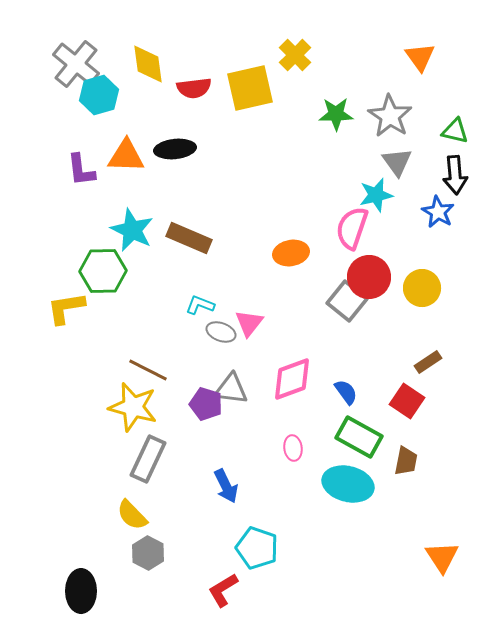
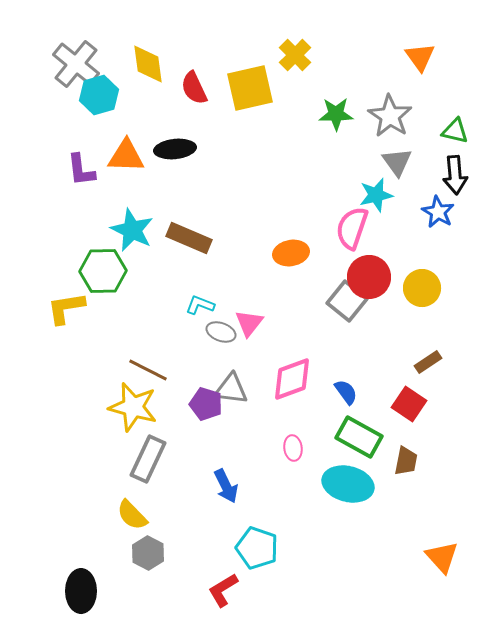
red semicircle at (194, 88): rotated 72 degrees clockwise
red square at (407, 401): moved 2 px right, 3 px down
orange triangle at (442, 557): rotated 9 degrees counterclockwise
